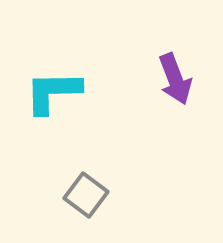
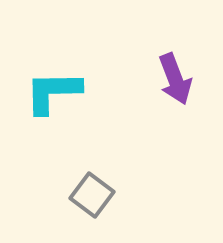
gray square: moved 6 px right
